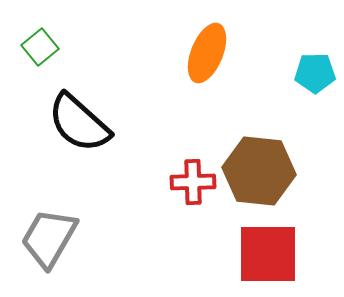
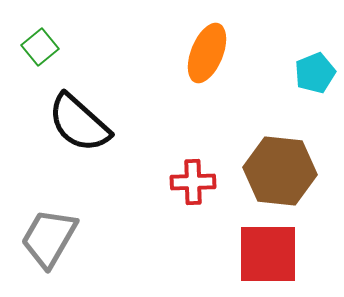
cyan pentagon: rotated 21 degrees counterclockwise
brown hexagon: moved 21 px right
